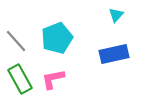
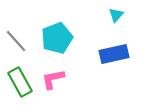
green rectangle: moved 3 px down
